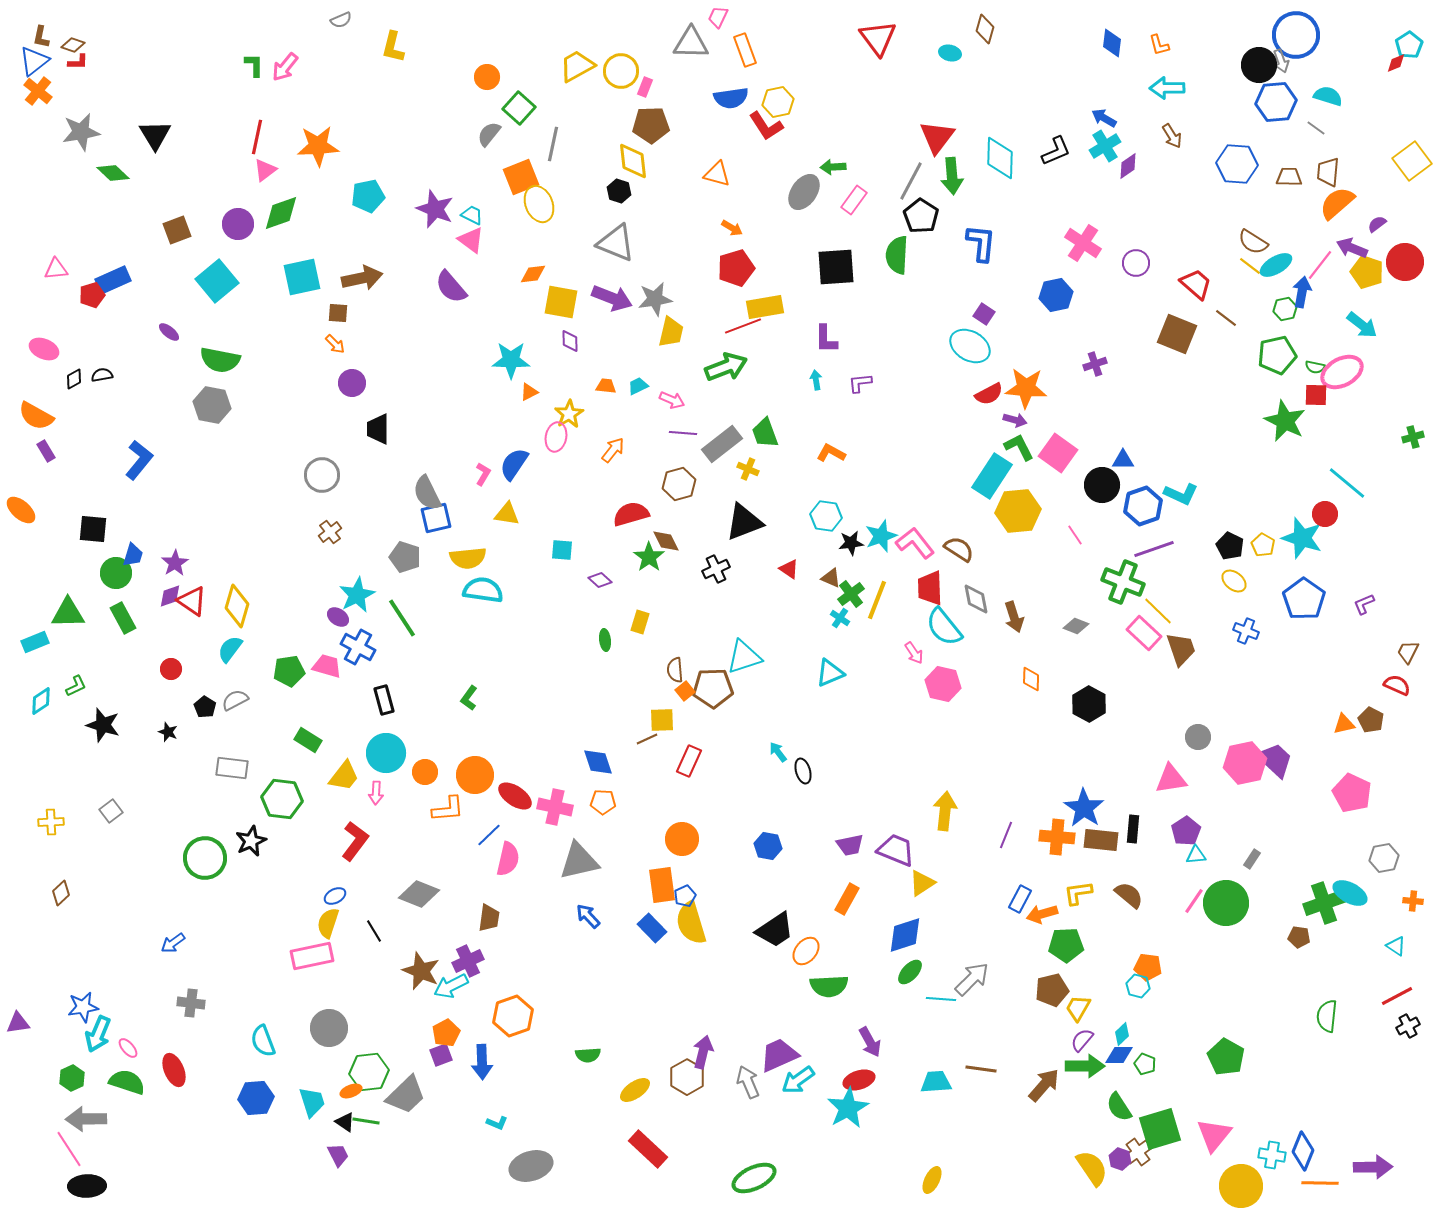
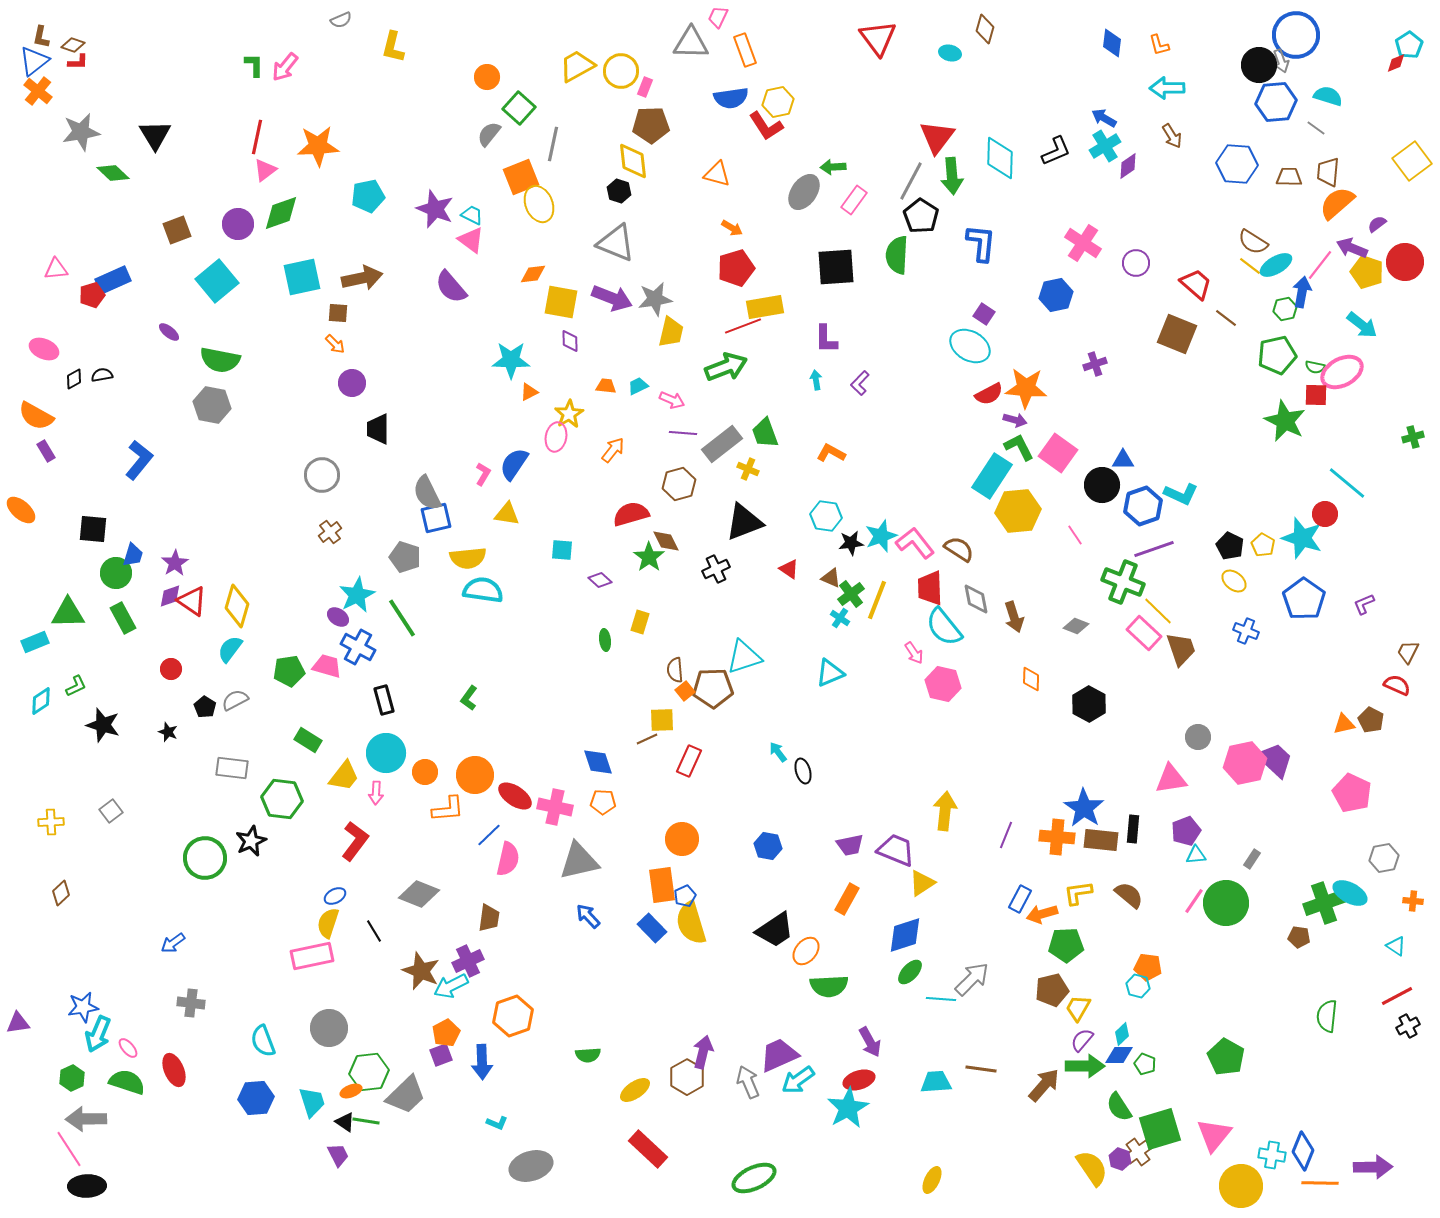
purple L-shape at (860, 383): rotated 40 degrees counterclockwise
purple pentagon at (1186, 831): rotated 12 degrees clockwise
